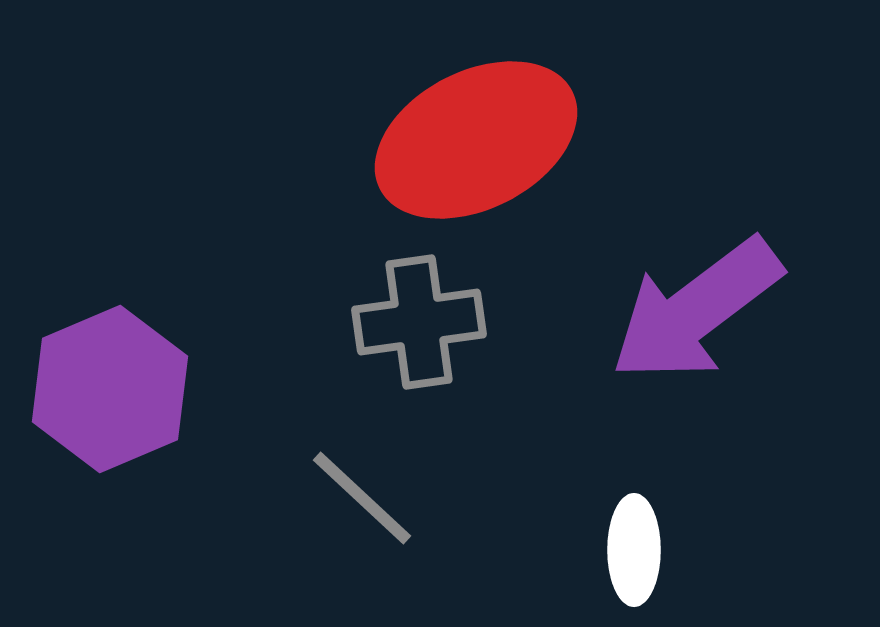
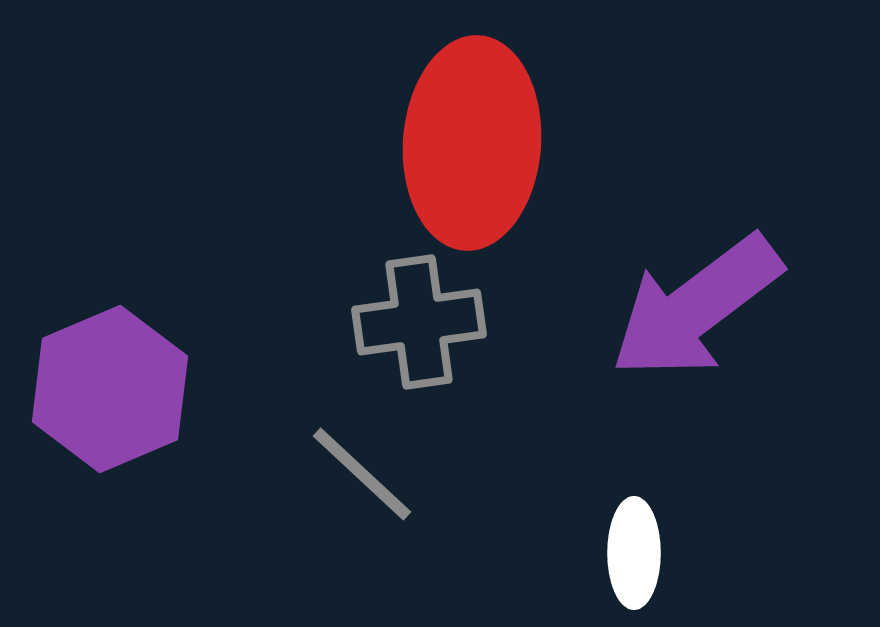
red ellipse: moved 4 px left, 3 px down; rotated 59 degrees counterclockwise
purple arrow: moved 3 px up
gray line: moved 24 px up
white ellipse: moved 3 px down
